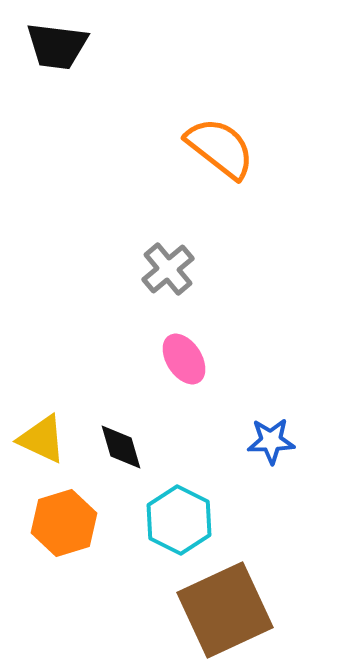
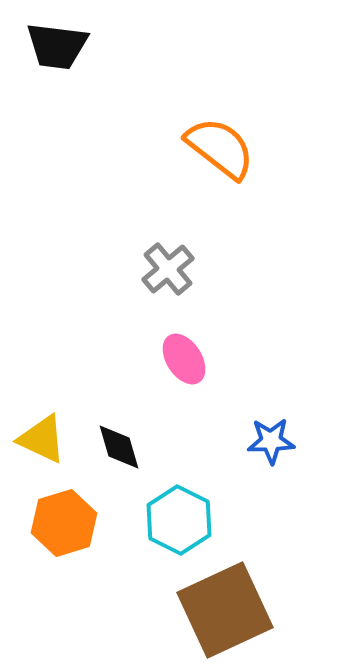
black diamond: moved 2 px left
